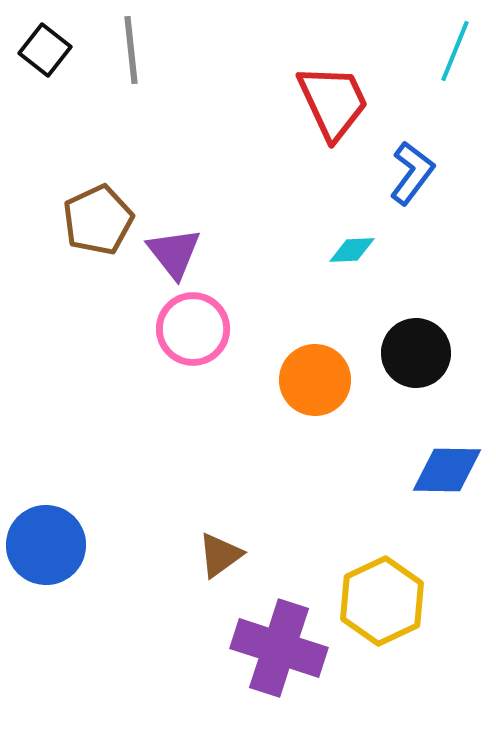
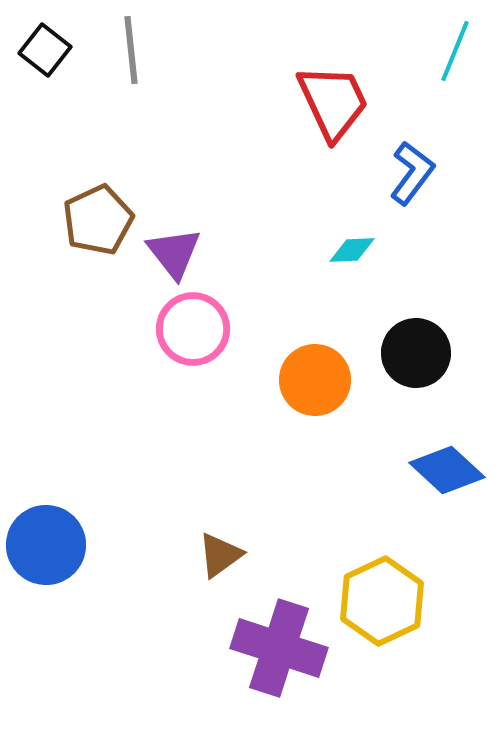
blue diamond: rotated 42 degrees clockwise
